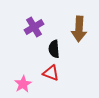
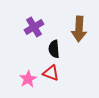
pink star: moved 5 px right, 5 px up
